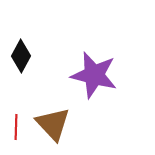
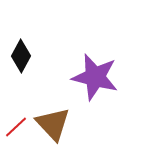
purple star: moved 1 px right, 2 px down
red line: rotated 45 degrees clockwise
